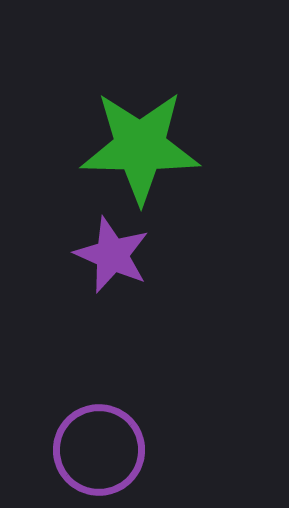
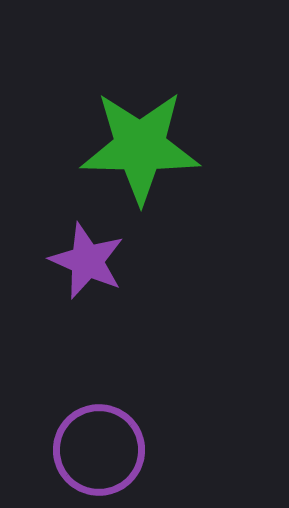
purple star: moved 25 px left, 6 px down
